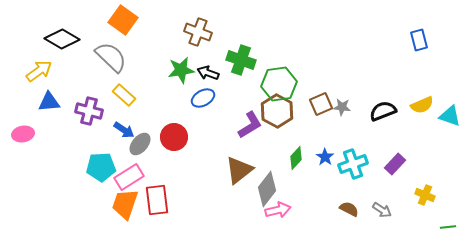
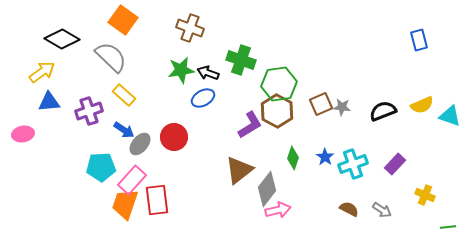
brown cross: moved 8 px left, 4 px up
yellow arrow: moved 3 px right, 1 px down
purple cross: rotated 32 degrees counterclockwise
green diamond: moved 3 px left; rotated 25 degrees counterclockwise
pink rectangle: moved 3 px right, 3 px down; rotated 16 degrees counterclockwise
